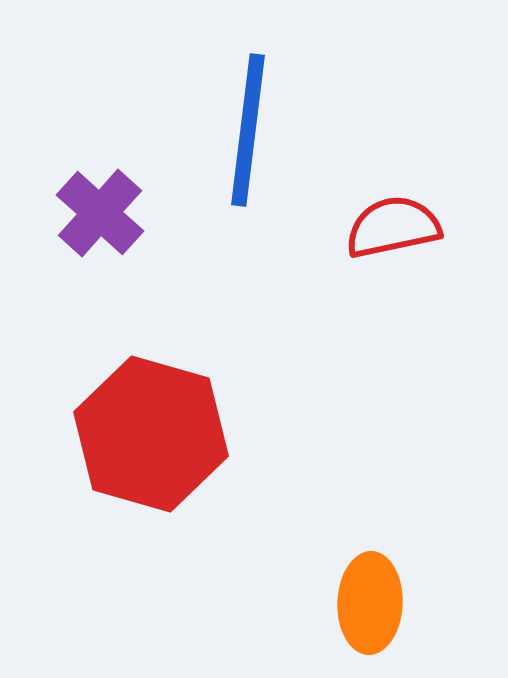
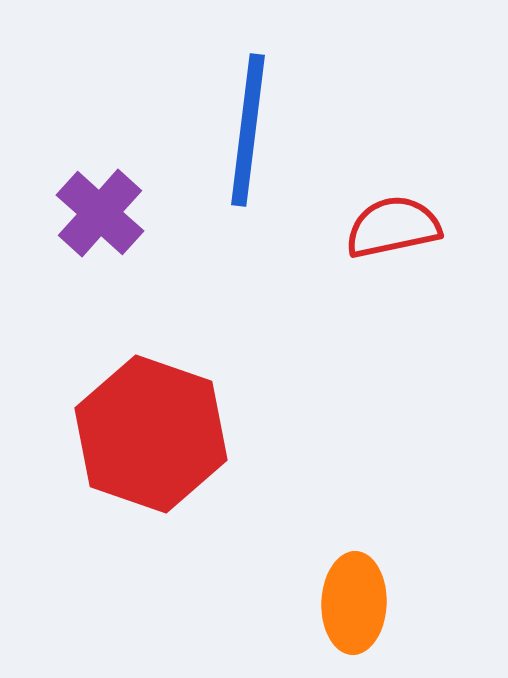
red hexagon: rotated 3 degrees clockwise
orange ellipse: moved 16 px left
